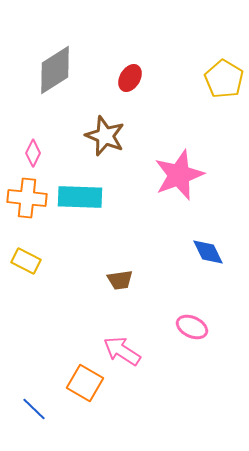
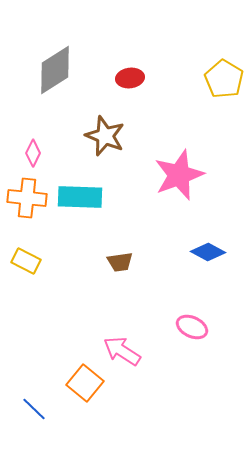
red ellipse: rotated 52 degrees clockwise
blue diamond: rotated 36 degrees counterclockwise
brown trapezoid: moved 18 px up
orange square: rotated 9 degrees clockwise
